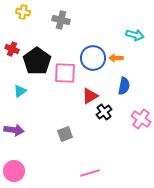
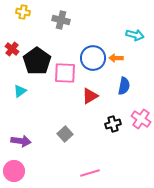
red cross: rotated 16 degrees clockwise
black cross: moved 9 px right, 12 px down; rotated 21 degrees clockwise
purple arrow: moved 7 px right, 11 px down
gray square: rotated 21 degrees counterclockwise
